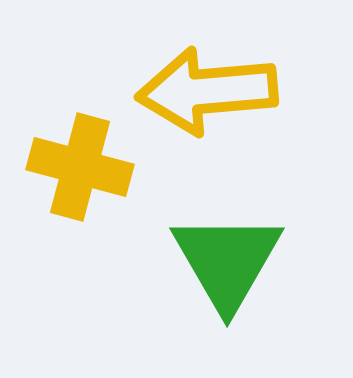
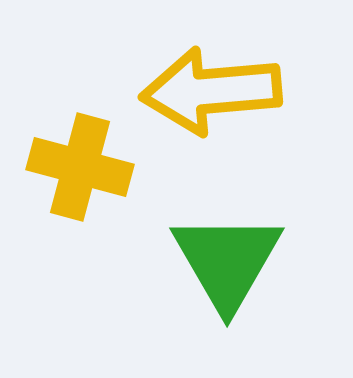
yellow arrow: moved 4 px right
